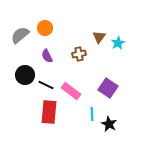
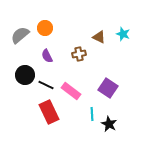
brown triangle: rotated 40 degrees counterclockwise
cyan star: moved 5 px right, 9 px up; rotated 24 degrees counterclockwise
red rectangle: rotated 30 degrees counterclockwise
